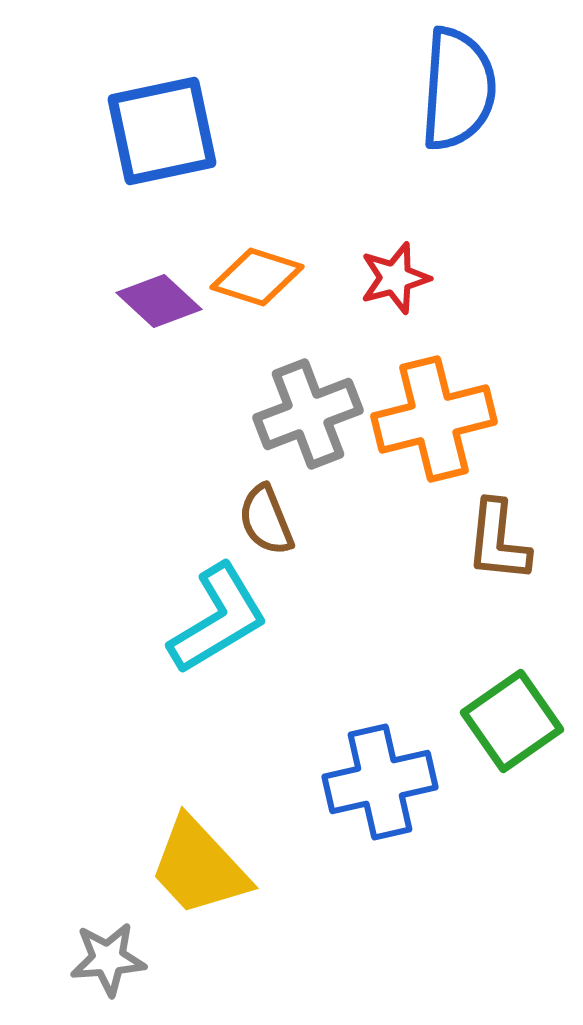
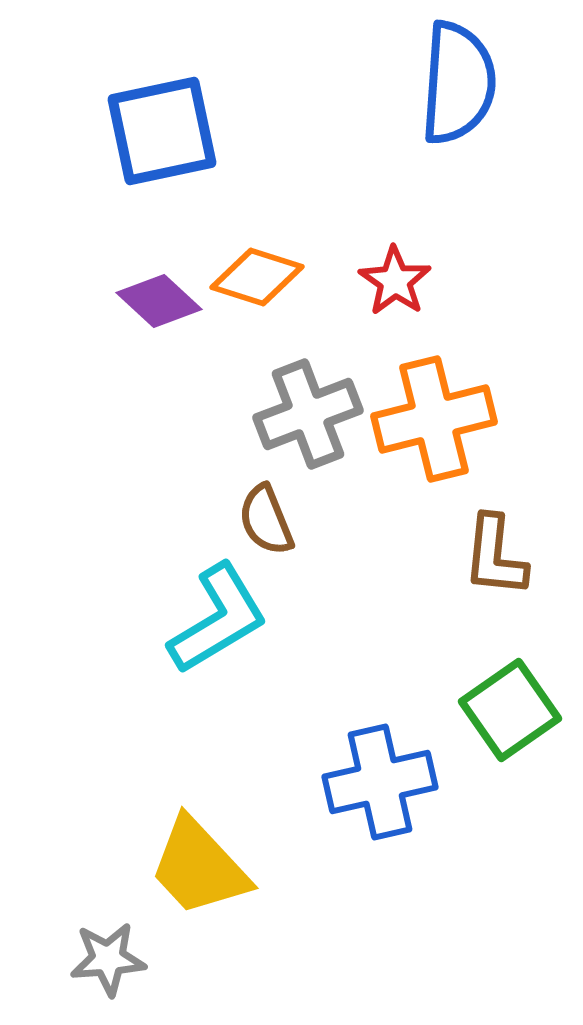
blue semicircle: moved 6 px up
red star: moved 3 px down; rotated 22 degrees counterclockwise
brown L-shape: moved 3 px left, 15 px down
green square: moved 2 px left, 11 px up
